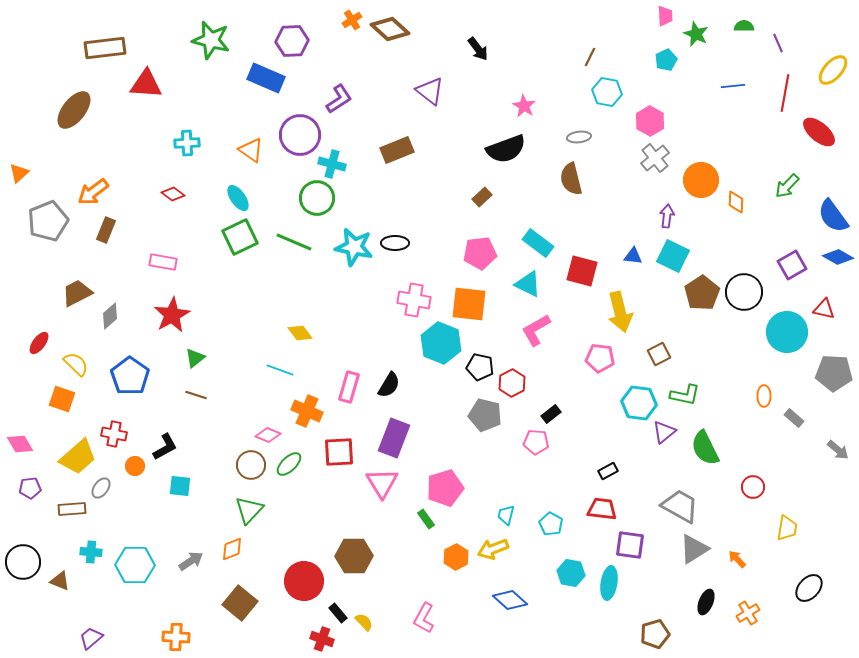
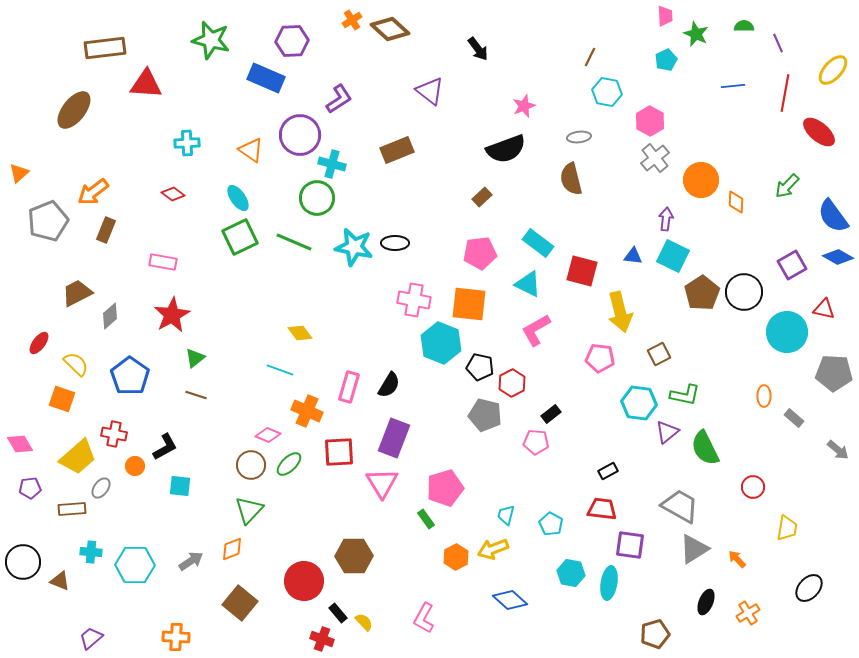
pink star at (524, 106): rotated 20 degrees clockwise
purple arrow at (667, 216): moved 1 px left, 3 px down
purple triangle at (664, 432): moved 3 px right
